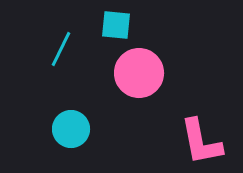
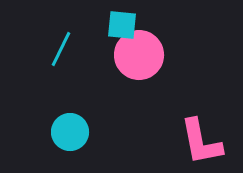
cyan square: moved 6 px right
pink circle: moved 18 px up
cyan circle: moved 1 px left, 3 px down
